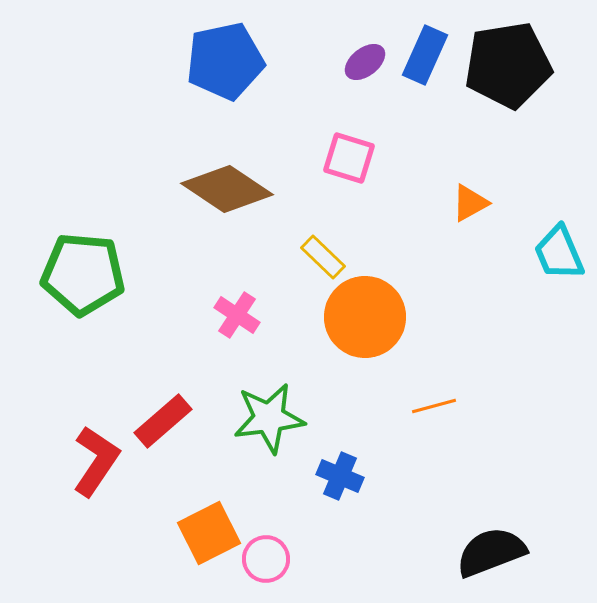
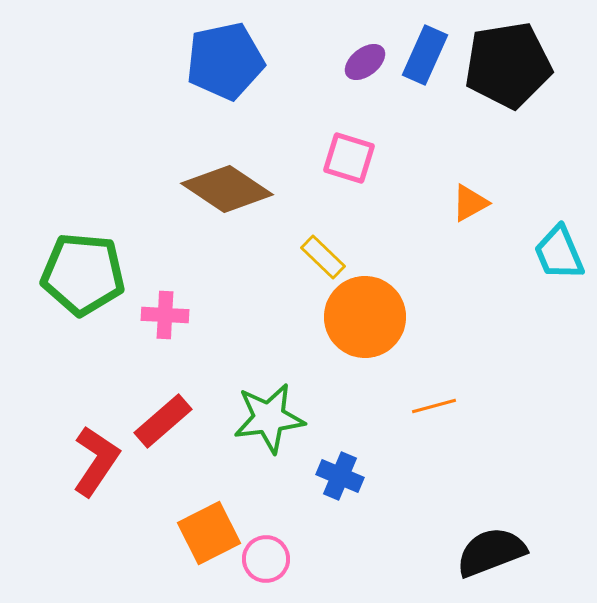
pink cross: moved 72 px left; rotated 30 degrees counterclockwise
